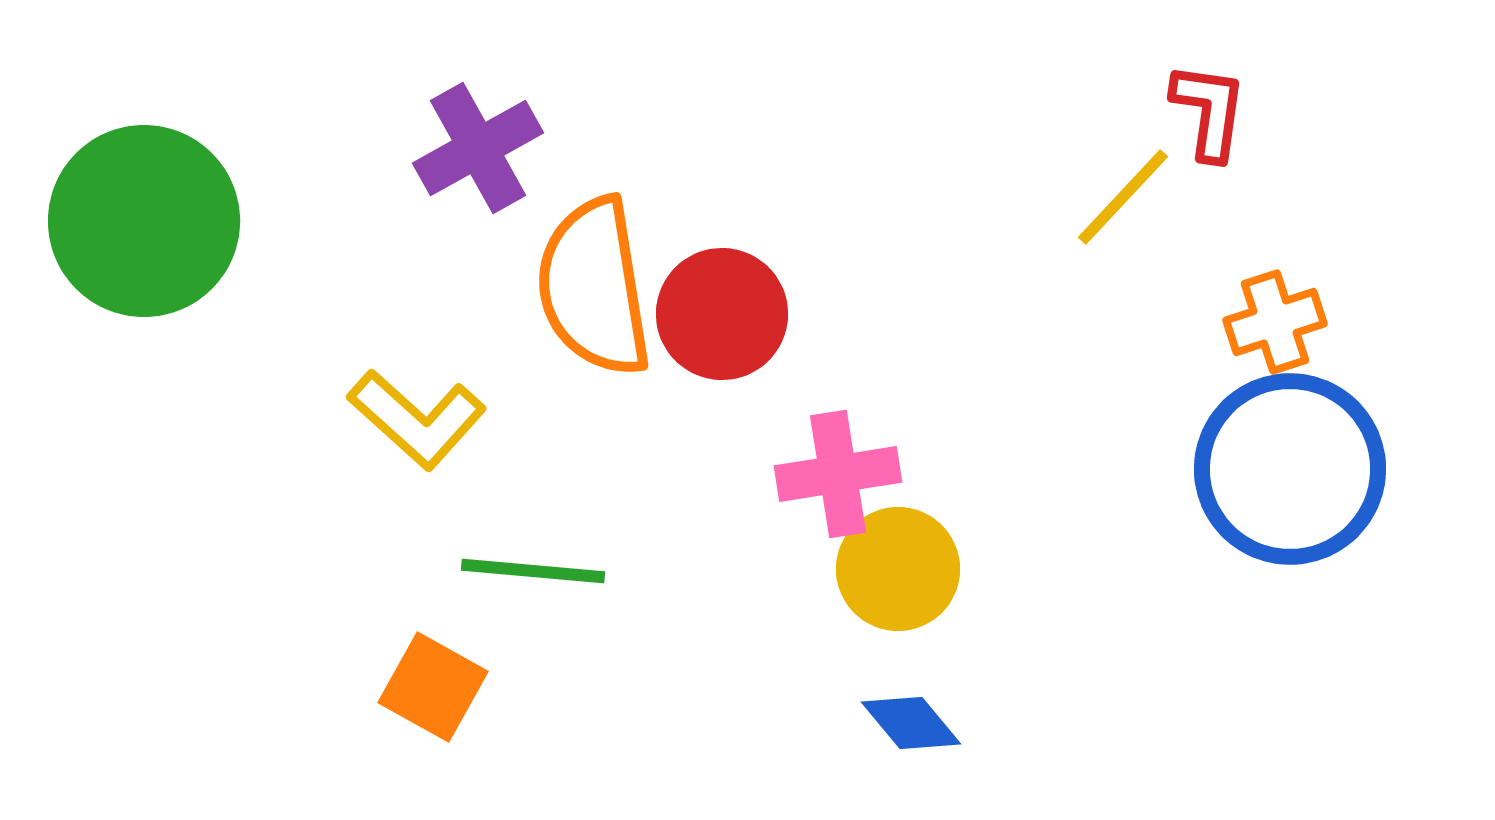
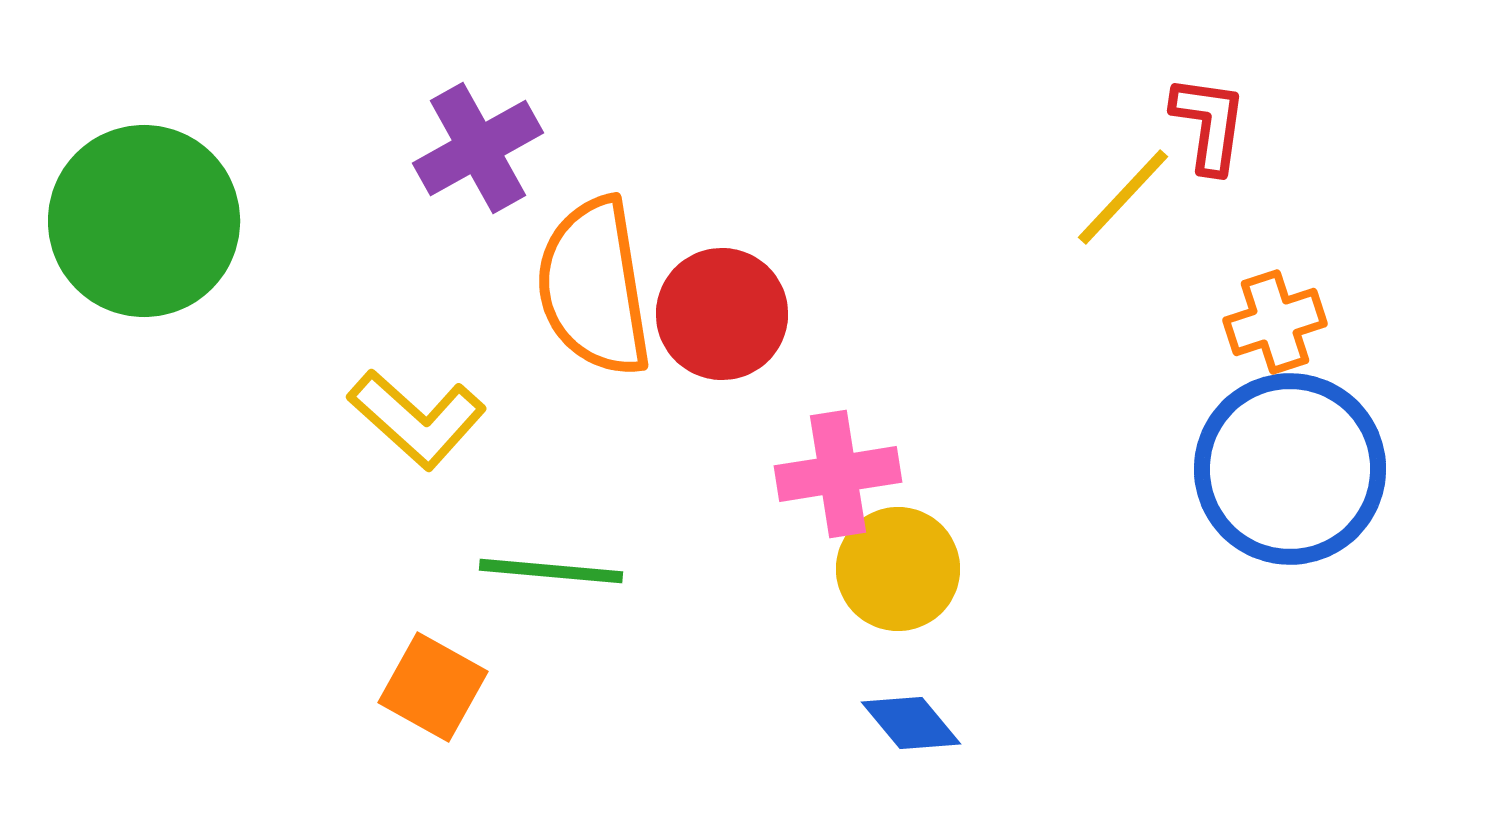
red L-shape: moved 13 px down
green line: moved 18 px right
